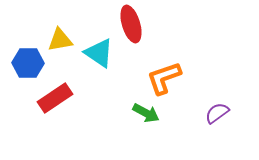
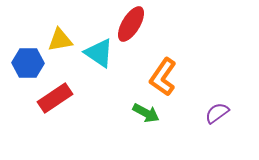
red ellipse: rotated 48 degrees clockwise
orange L-shape: moved 1 px left, 1 px up; rotated 36 degrees counterclockwise
